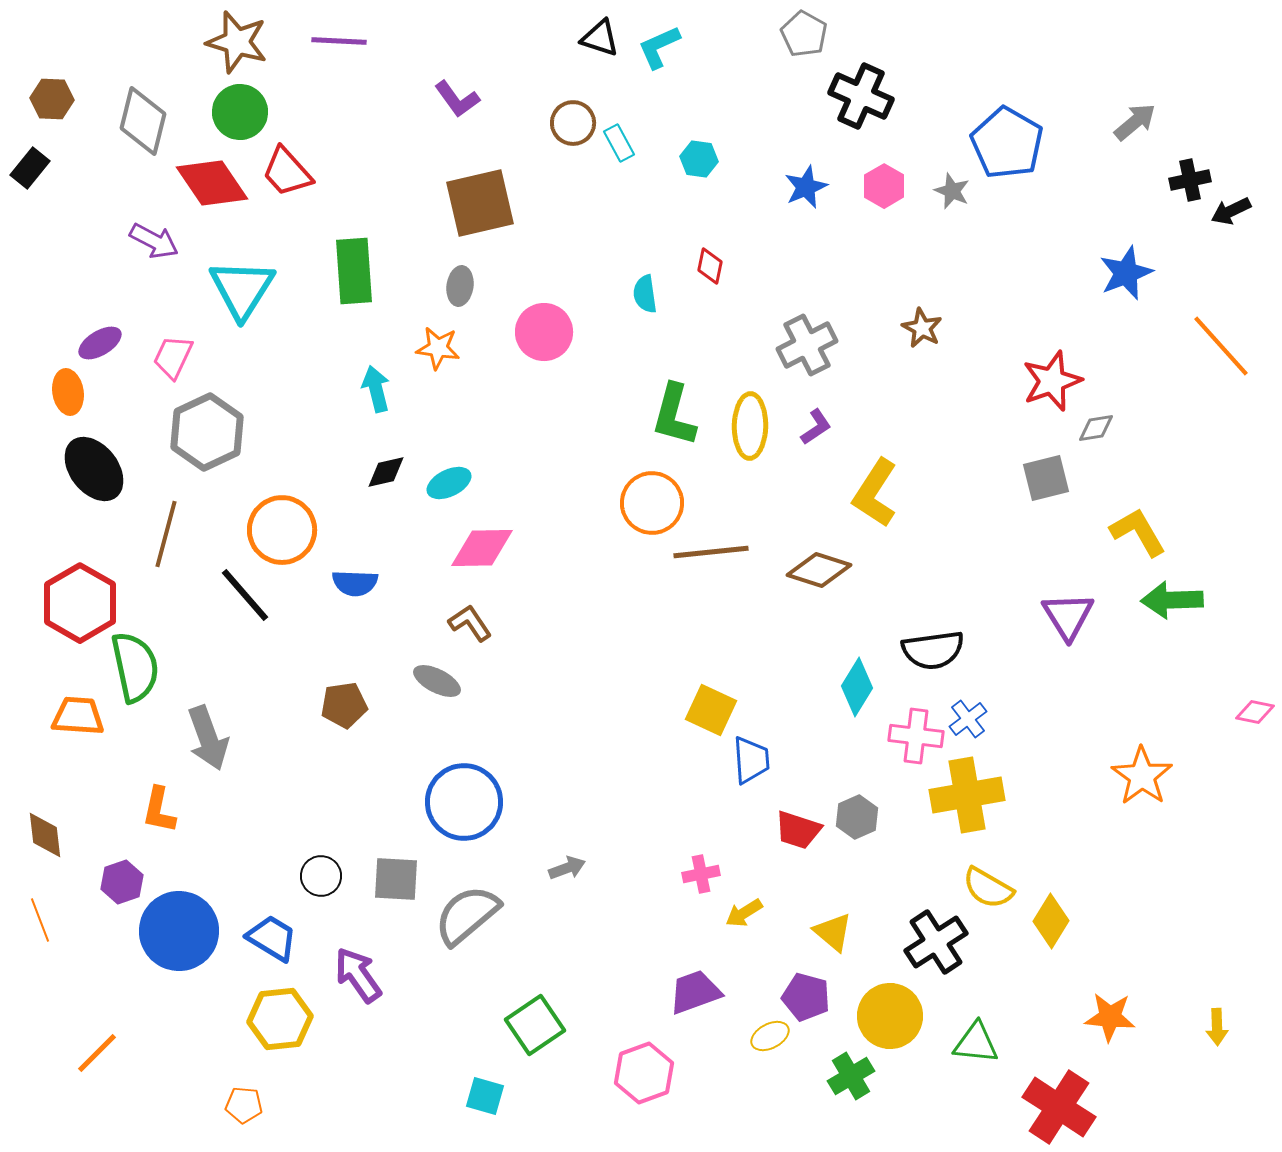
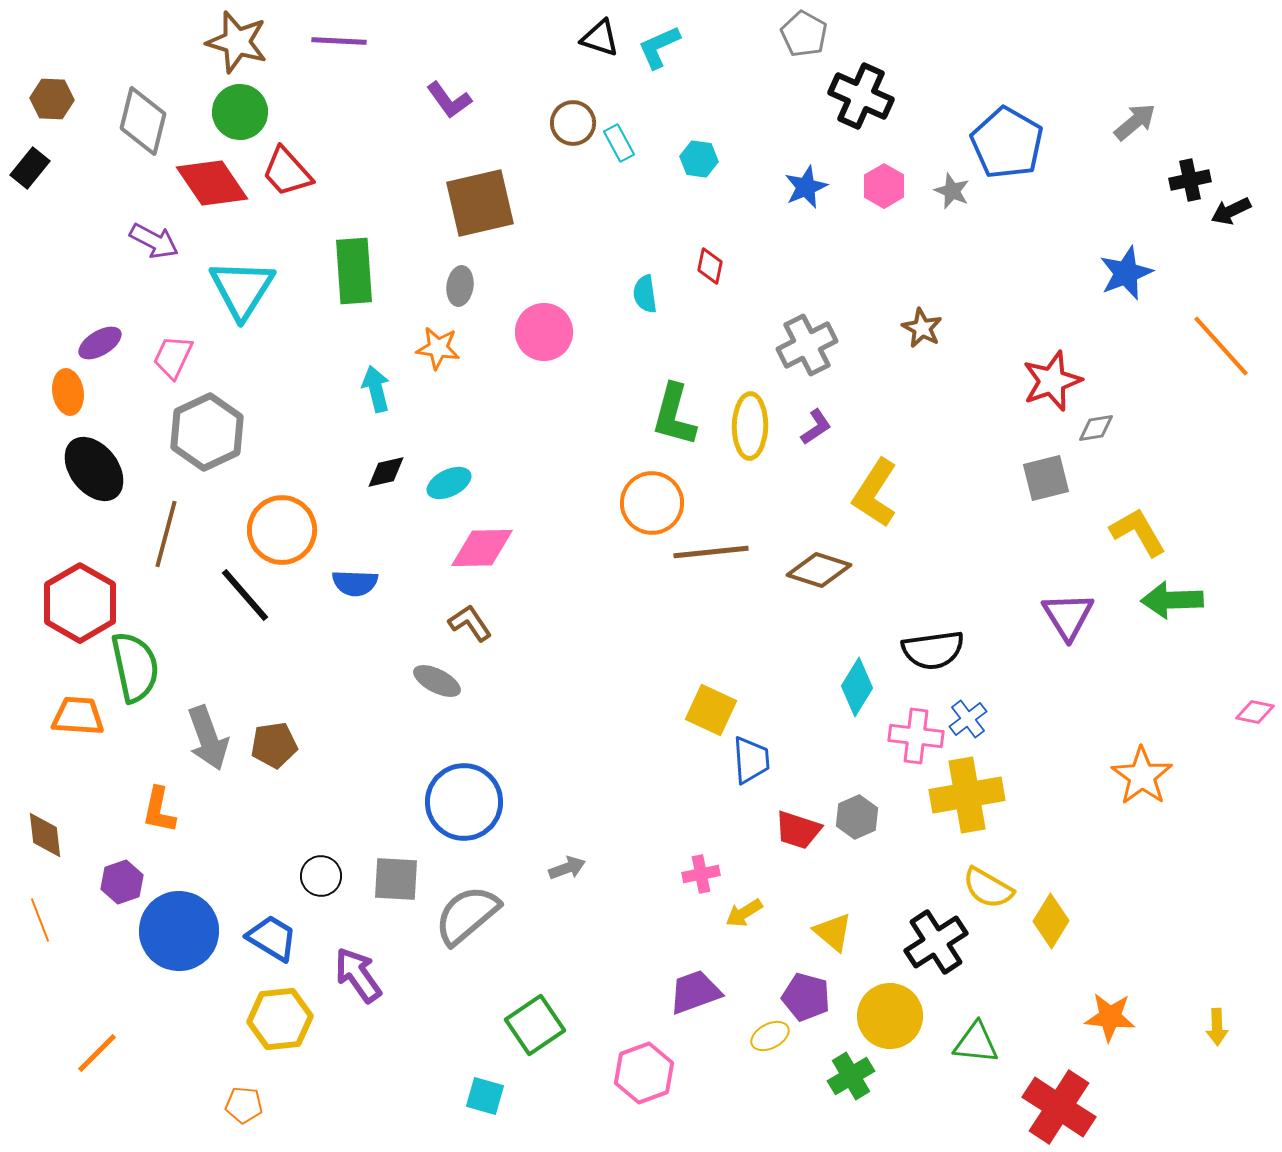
purple L-shape at (457, 99): moved 8 px left, 1 px down
brown pentagon at (344, 705): moved 70 px left, 40 px down
